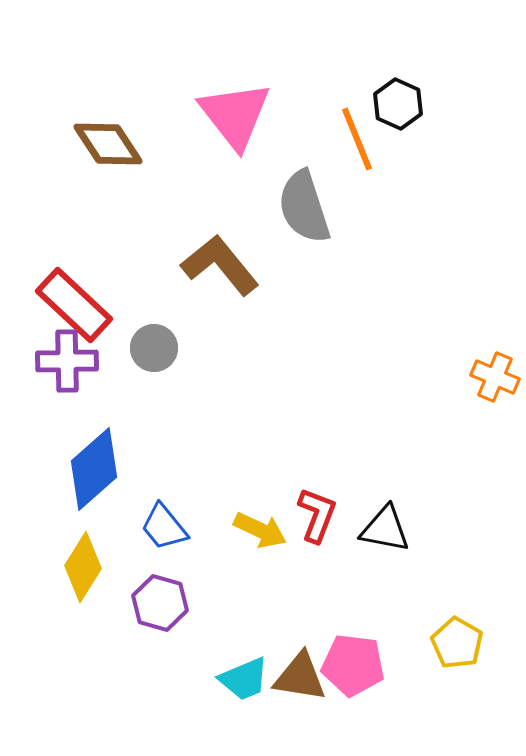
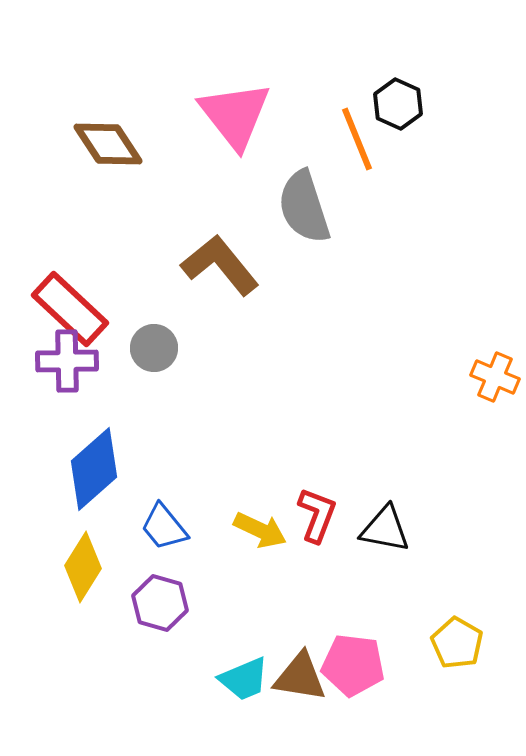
red rectangle: moved 4 px left, 4 px down
